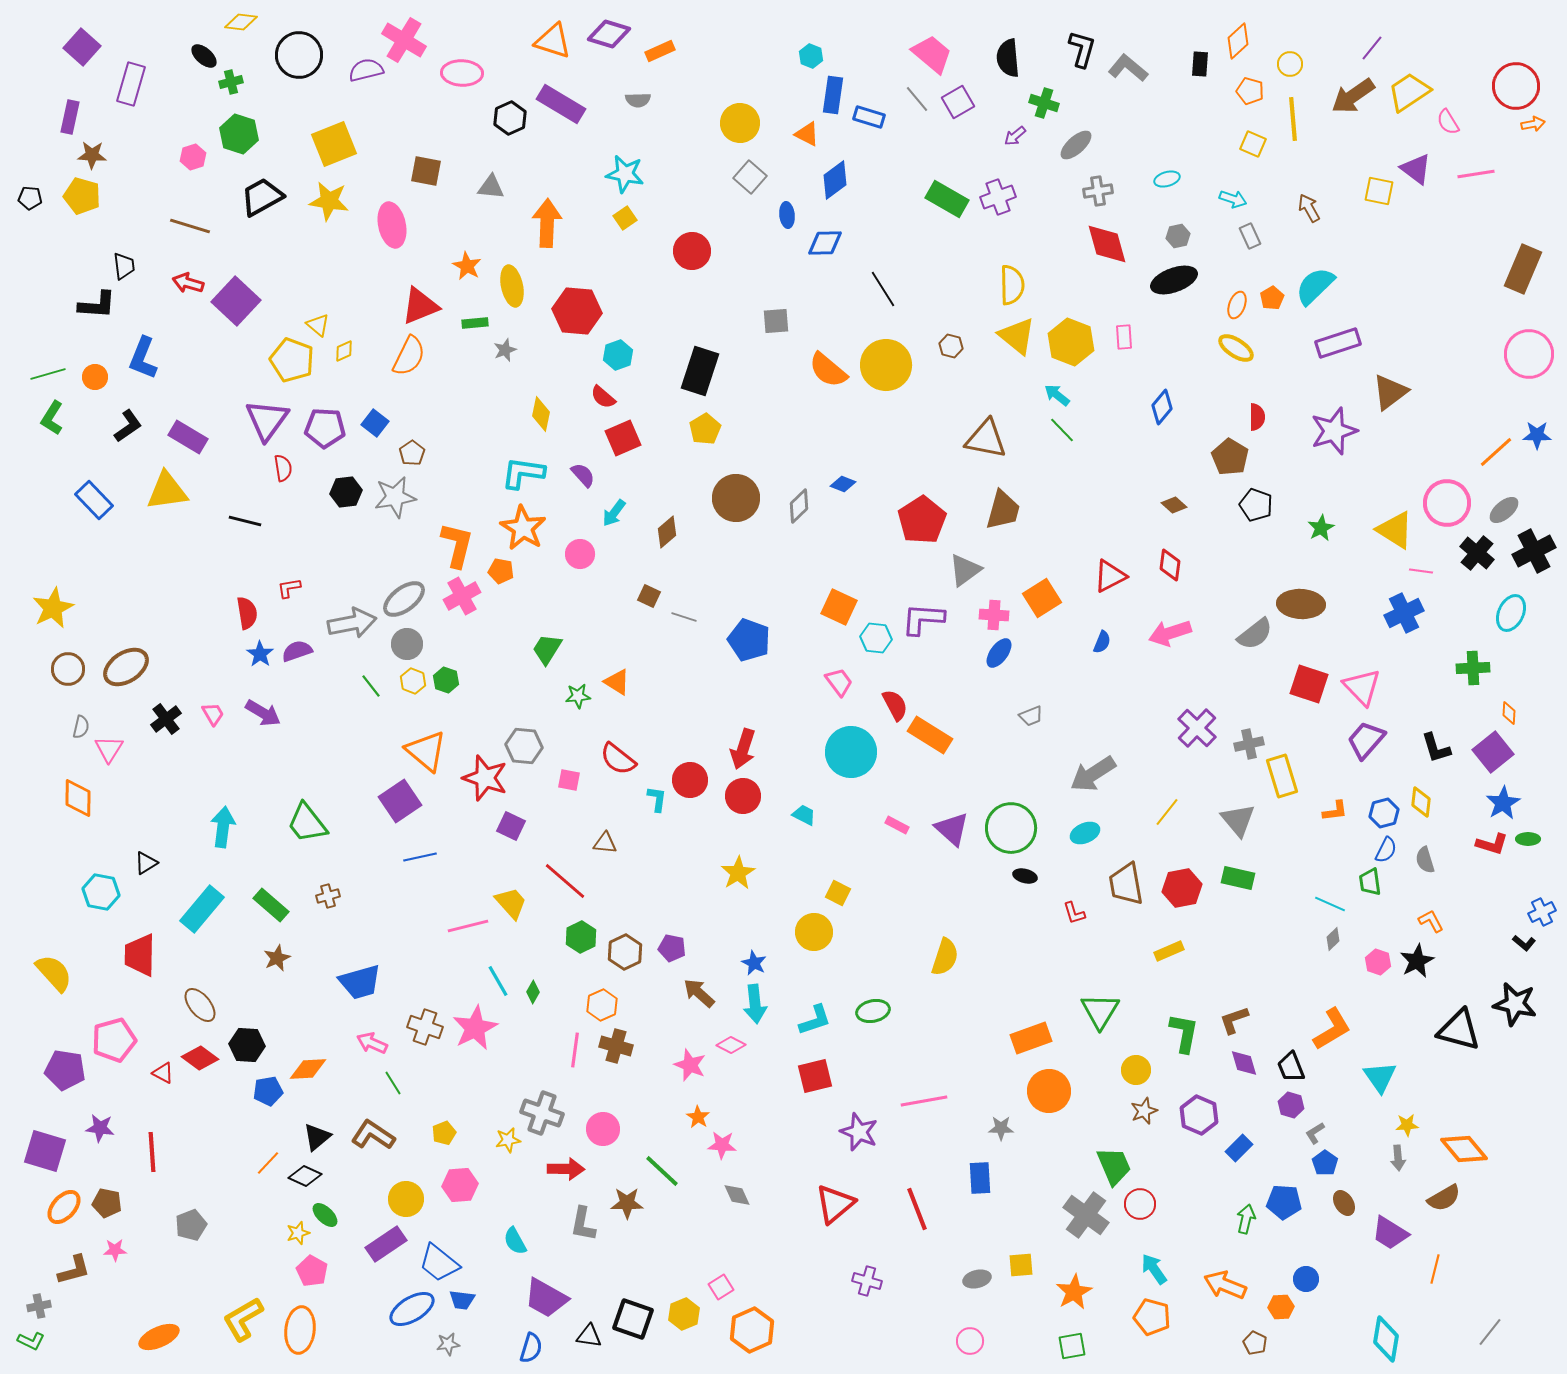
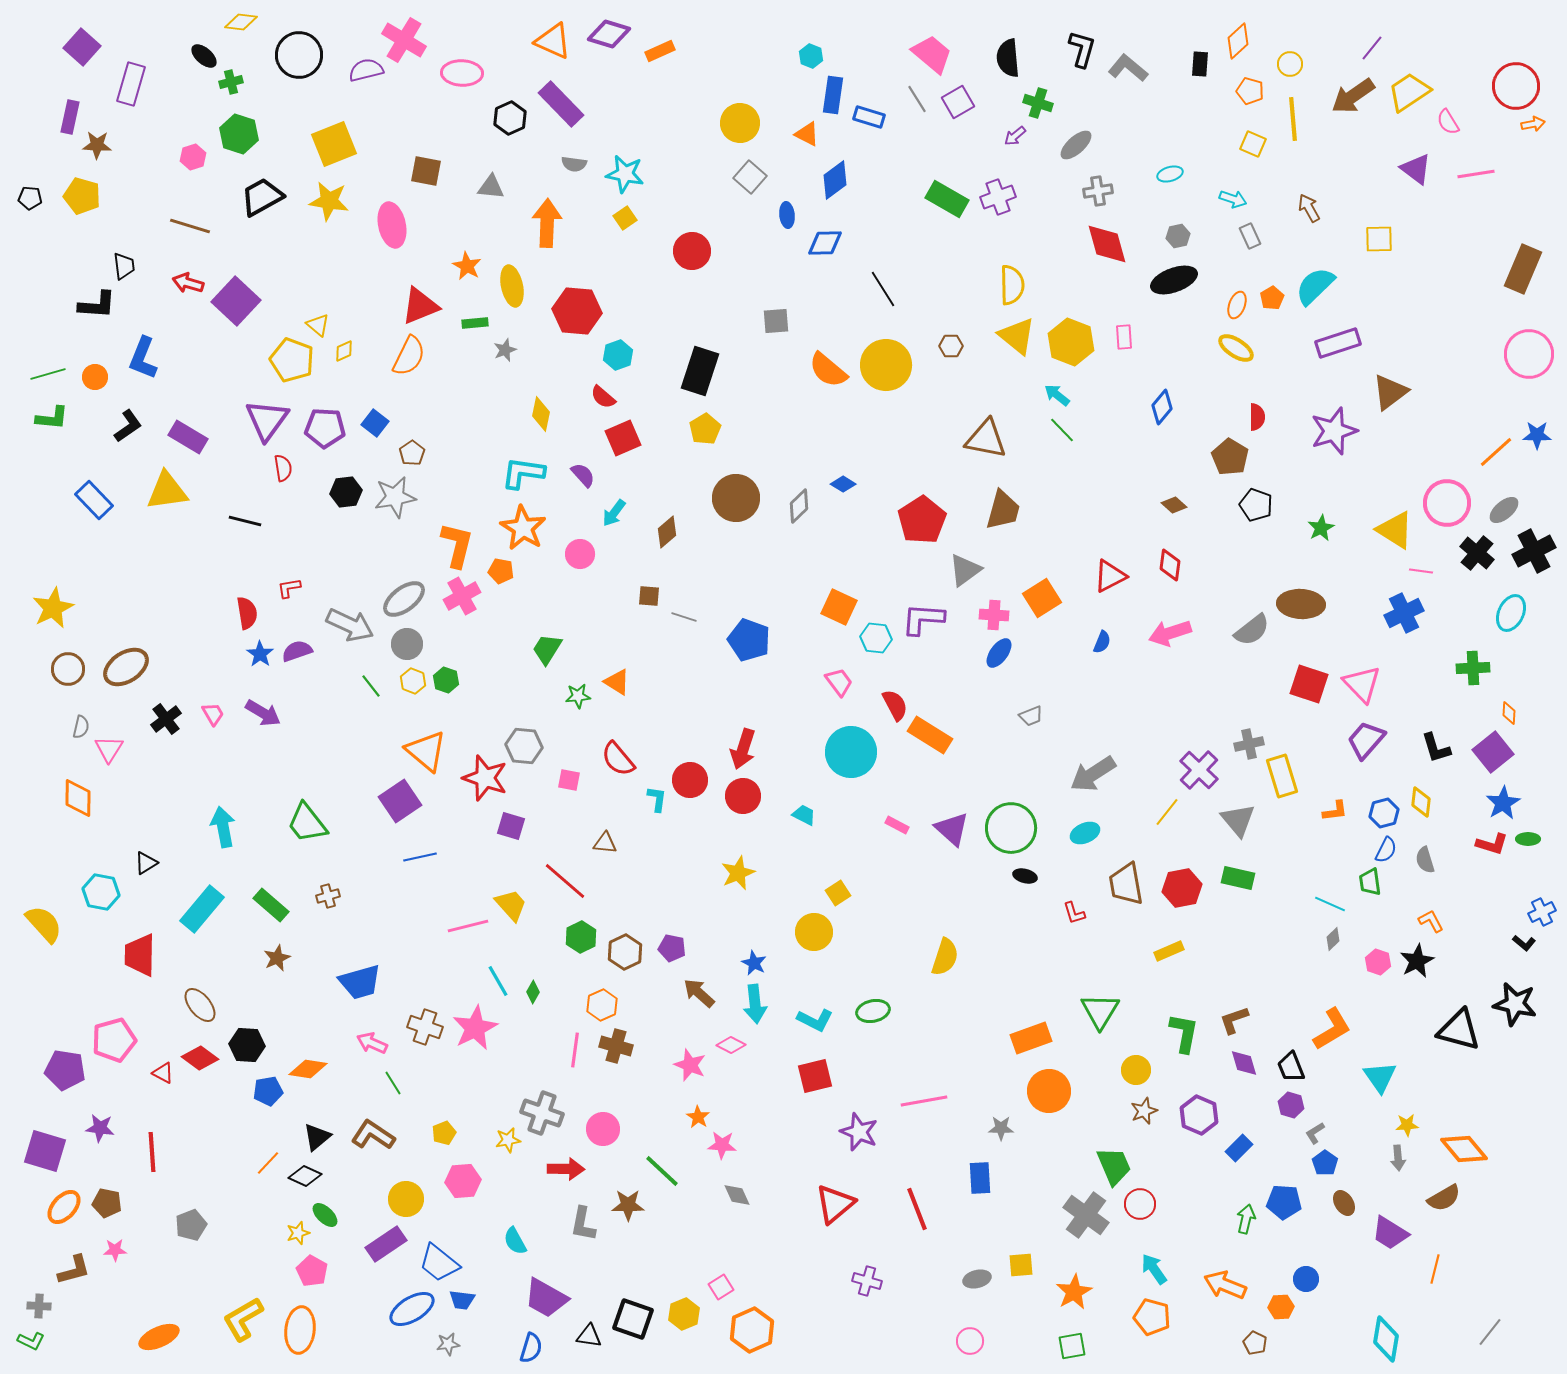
orange triangle at (553, 41): rotated 6 degrees clockwise
gray line at (917, 99): rotated 8 degrees clockwise
gray semicircle at (638, 100): moved 64 px left, 64 px down; rotated 10 degrees clockwise
green cross at (1044, 103): moved 6 px left
purple rectangle at (561, 104): rotated 15 degrees clockwise
brown star at (92, 155): moved 5 px right, 10 px up
cyan ellipse at (1167, 179): moved 3 px right, 5 px up
yellow square at (1379, 191): moved 48 px down; rotated 12 degrees counterclockwise
brown hexagon at (951, 346): rotated 15 degrees counterclockwise
green L-shape at (52, 418): rotated 116 degrees counterclockwise
blue diamond at (843, 484): rotated 10 degrees clockwise
brown square at (649, 596): rotated 20 degrees counterclockwise
gray arrow at (352, 623): moved 2 px left, 2 px down; rotated 36 degrees clockwise
gray semicircle at (1255, 634): moved 3 px left, 4 px up
pink triangle at (1362, 687): moved 3 px up
purple cross at (1197, 728): moved 2 px right, 42 px down
red semicircle at (618, 759): rotated 12 degrees clockwise
purple square at (511, 826): rotated 8 degrees counterclockwise
cyan arrow at (223, 827): rotated 18 degrees counterclockwise
yellow star at (738, 873): rotated 8 degrees clockwise
yellow square at (838, 893): rotated 30 degrees clockwise
yellow trapezoid at (511, 903): moved 2 px down
yellow semicircle at (54, 973): moved 10 px left, 49 px up
cyan L-shape at (815, 1020): rotated 45 degrees clockwise
orange diamond at (308, 1069): rotated 12 degrees clockwise
pink hexagon at (460, 1185): moved 3 px right, 4 px up
brown star at (627, 1203): moved 1 px right, 2 px down
gray cross at (39, 1306): rotated 15 degrees clockwise
